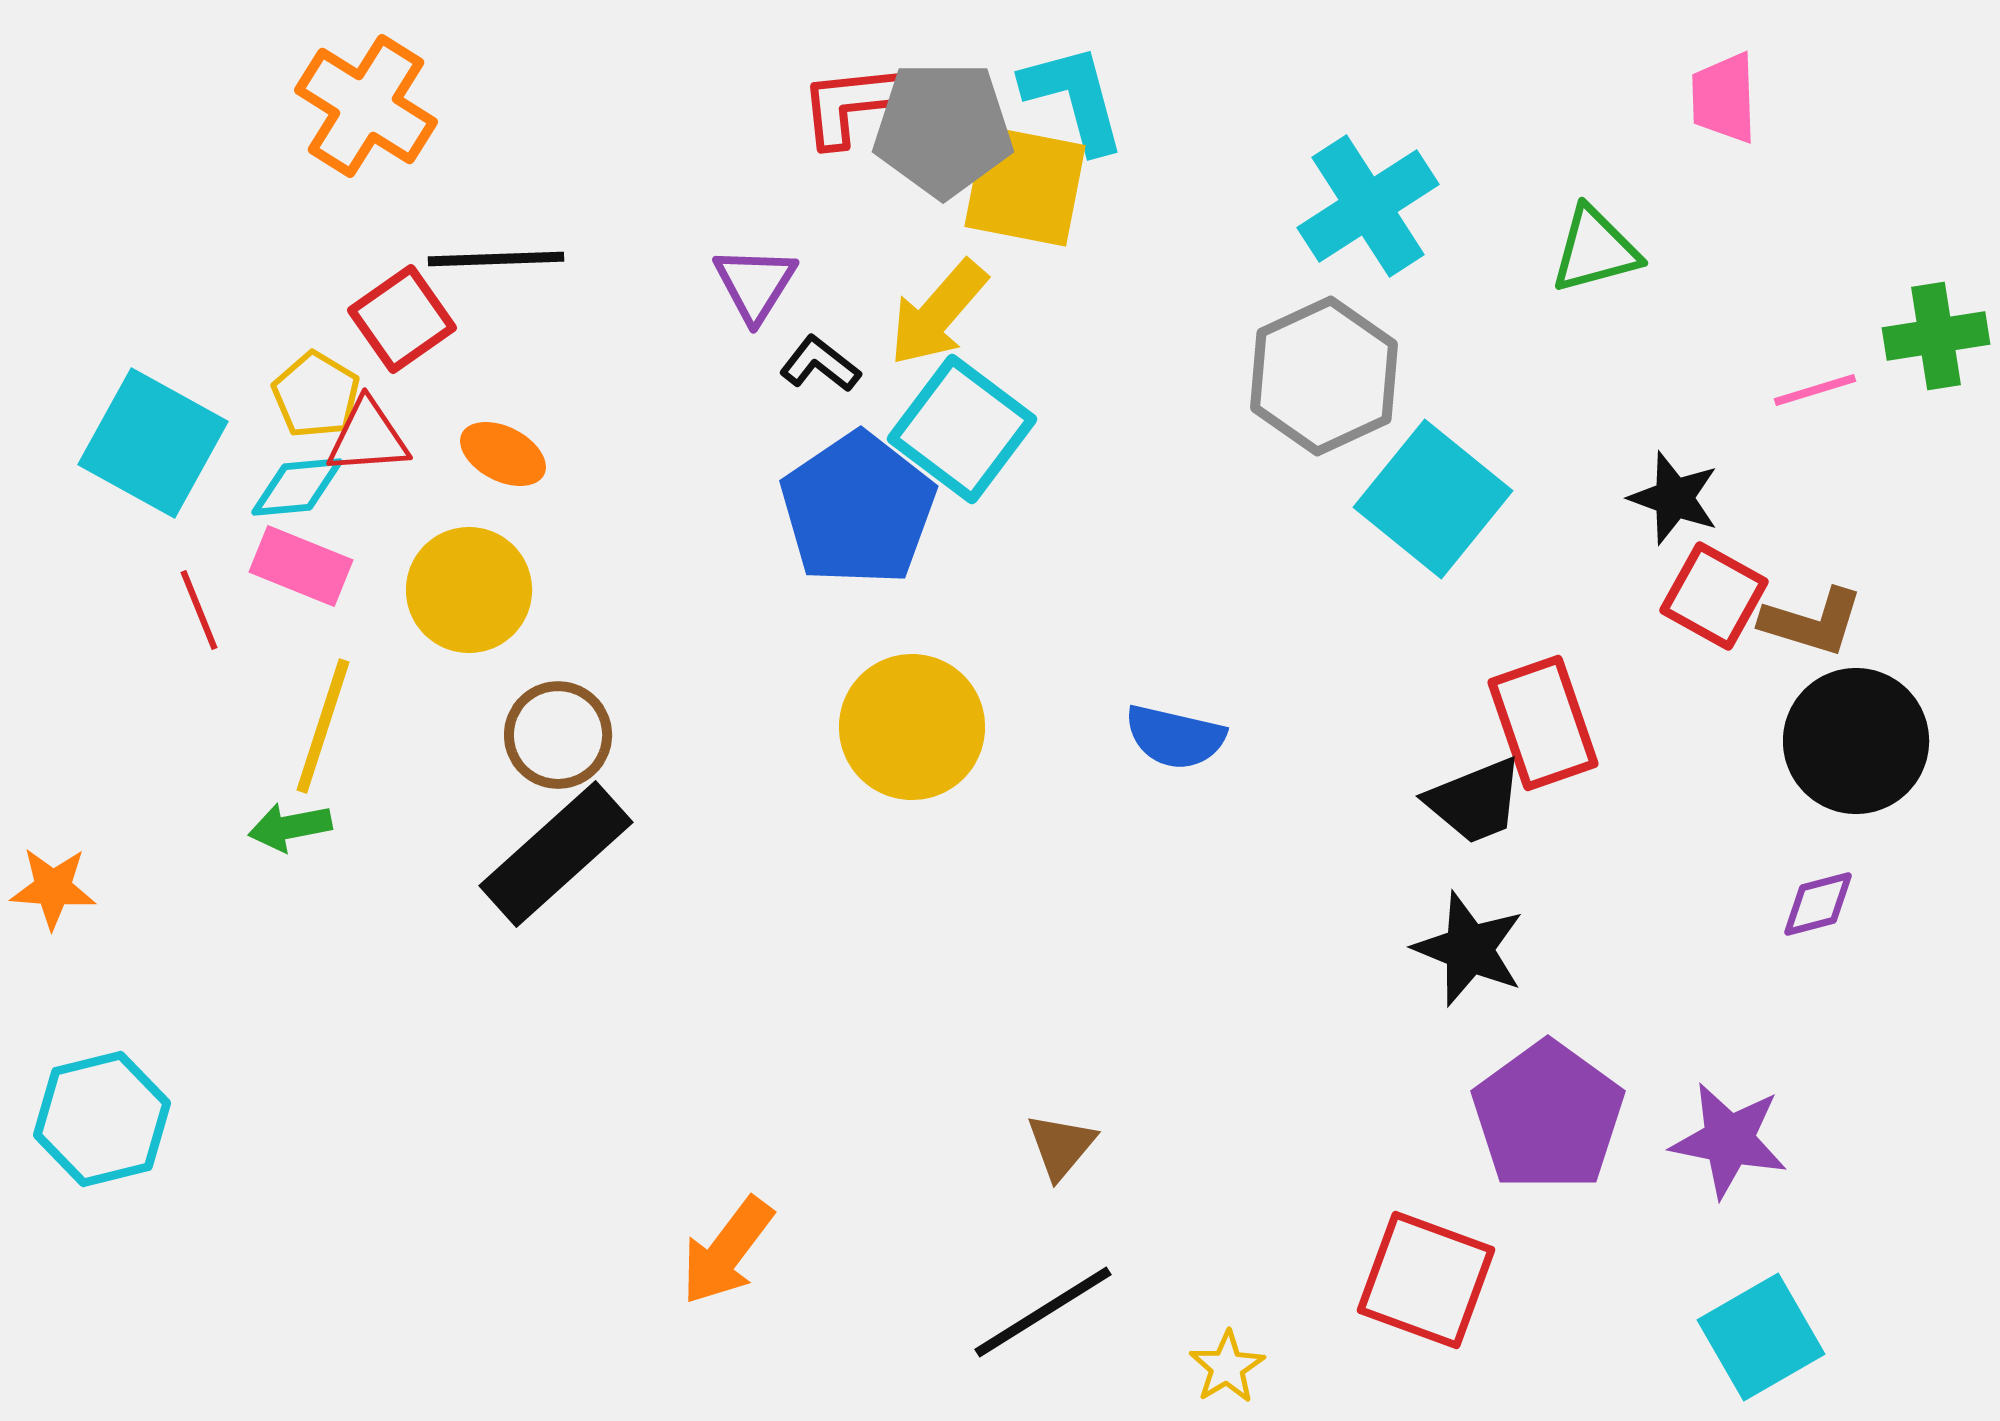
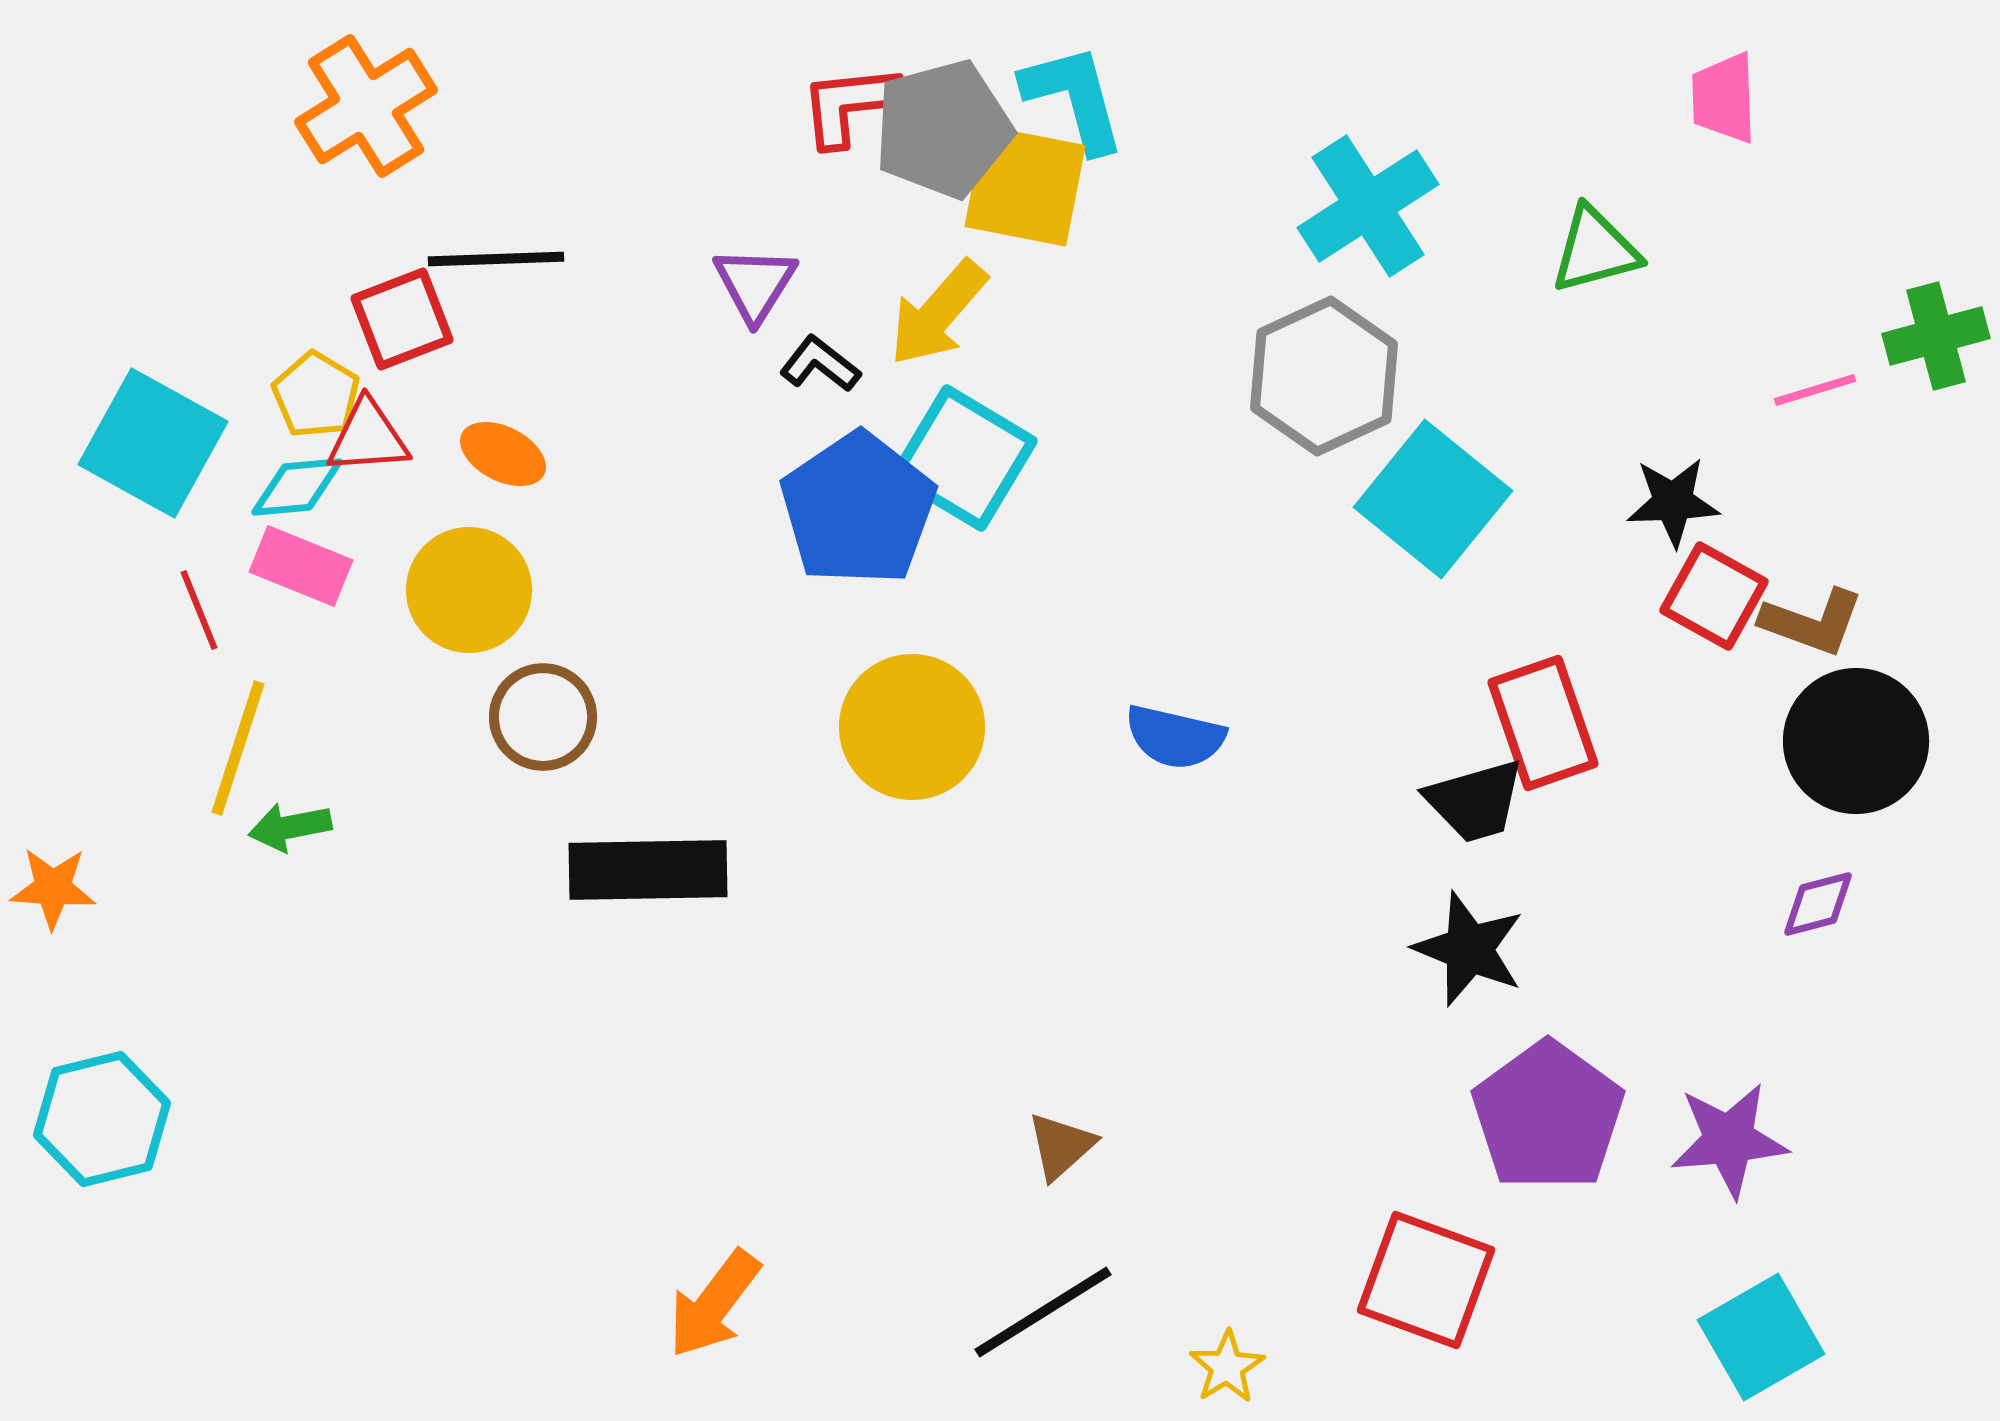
orange cross at (366, 106): rotated 26 degrees clockwise
gray pentagon at (943, 129): rotated 15 degrees counterclockwise
red square at (402, 319): rotated 14 degrees clockwise
green cross at (1936, 336): rotated 6 degrees counterclockwise
cyan square at (962, 429): moved 2 px right, 29 px down; rotated 6 degrees counterclockwise
black star at (1674, 498): moved 1 px left, 4 px down; rotated 22 degrees counterclockwise
brown L-shape at (1812, 622): rotated 3 degrees clockwise
yellow line at (323, 726): moved 85 px left, 22 px down
brown circle at (558, 735): moved 15 px left, 18 px up
black trapezoid at (1475, 801): rotated 6 degrees clockwise
black rectangle at (556, 854): moved 92 px right, 16 px down; rotated 41 degrees clockwise
purple star at (1729, 1140): rotated 16 degrees counterclockwise
brown triangle at (1061, 1146): rotated 8 degrees clockwise
orange arrow at (727, 1251): moved 13 px left, 53 px down
